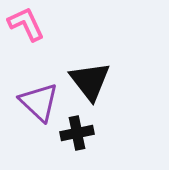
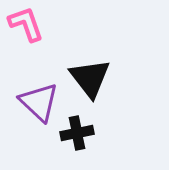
pink L-shape: rotated 6 degrees clockwise
black triangle: moved 3 px up
